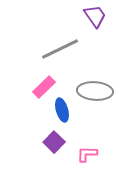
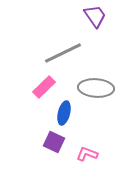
gray line: moved 3 px right, 4 px down
gray ellipse: moved 1 px right, 3 px up
blue ellipse: moved 2 px right, 3 px down; rotated 30 degrees clockwise
purple square: rotated 20 degrees counterclockwise
pink L-shape: rotated 20 degrees clockwise
